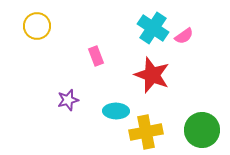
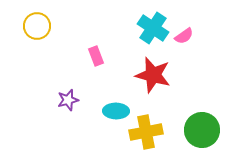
red star: moved 1 px right; rotated 6 degrees counterclockwise
